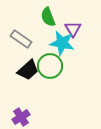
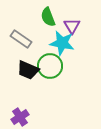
purple triangle: moved 1 px left, 3 px up
black trapezoid: rotated 65 degrees clockwise
purple cross: moved 1 px left
